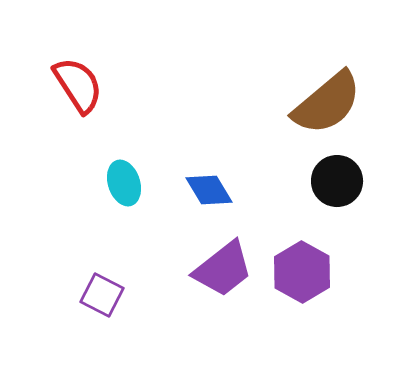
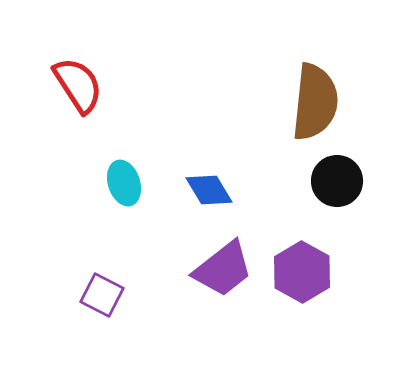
brown semicircle: moved 12 px left, 1 px up; rotated 44 degrees counterclockwise
